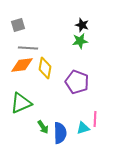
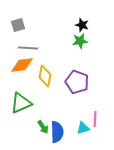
yellow diamond: moved 8 px down
blue semicircle: moved 3 px left, 1 px up
